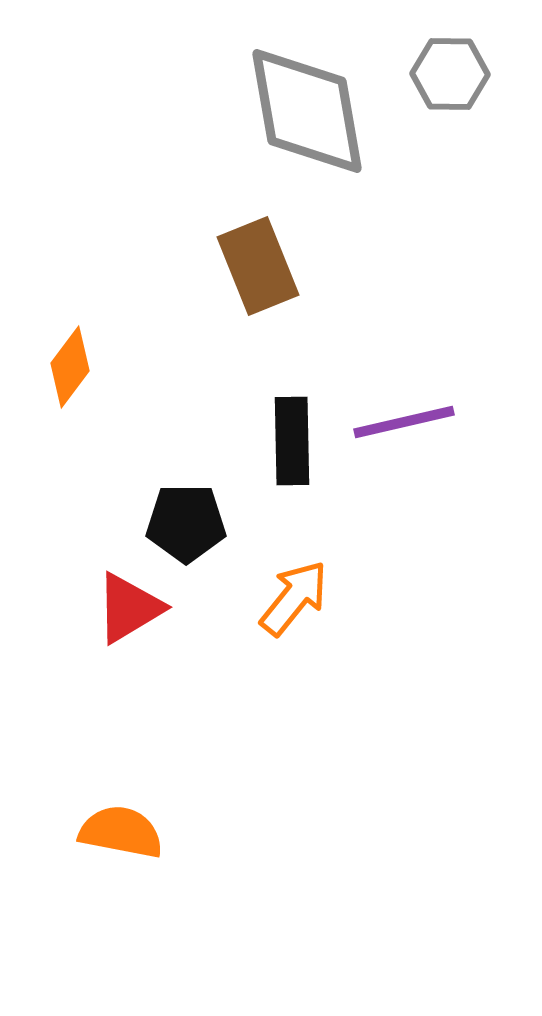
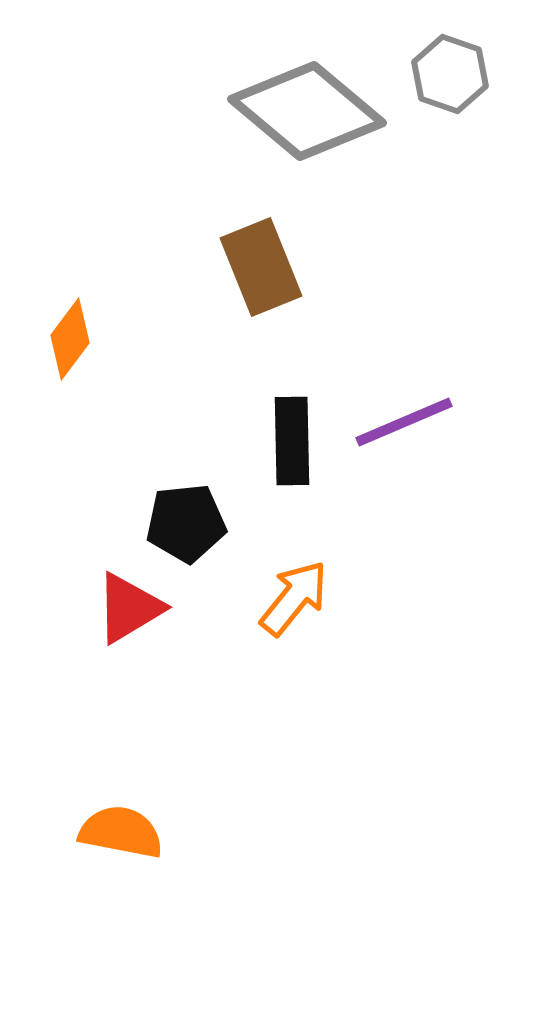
gray hexagon: rotated 18 degrees clockwise
gray diamond: rotated 40 degrees counterclockwise
brown rectangle: moved 3 px right, 1 px down
orange diamond: moved 28 px up
purple line: rotated 10 degrees counterclockwise
black pentagon: rotated 6 degrees counterclockwise
